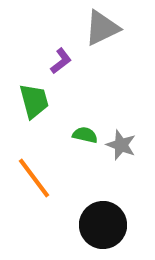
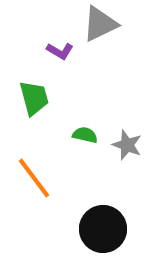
gray triangle: moved 2 px left, 4 px up
purple L-shape: moved 1 px left, 10 px up; rotated 68 degrees clockwise
green trapezoid: moved 3 px up
gray star: moved 6 px right
black circle: moved 4 px down
